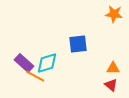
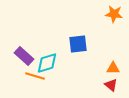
purple rectangle: moved 7 px up
orange line: rotated 12 degrees counterclockwise
